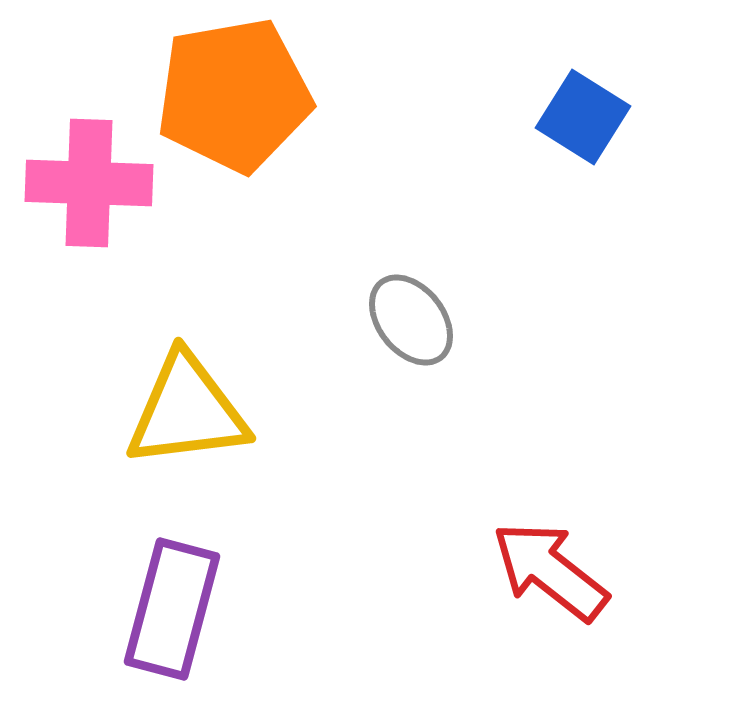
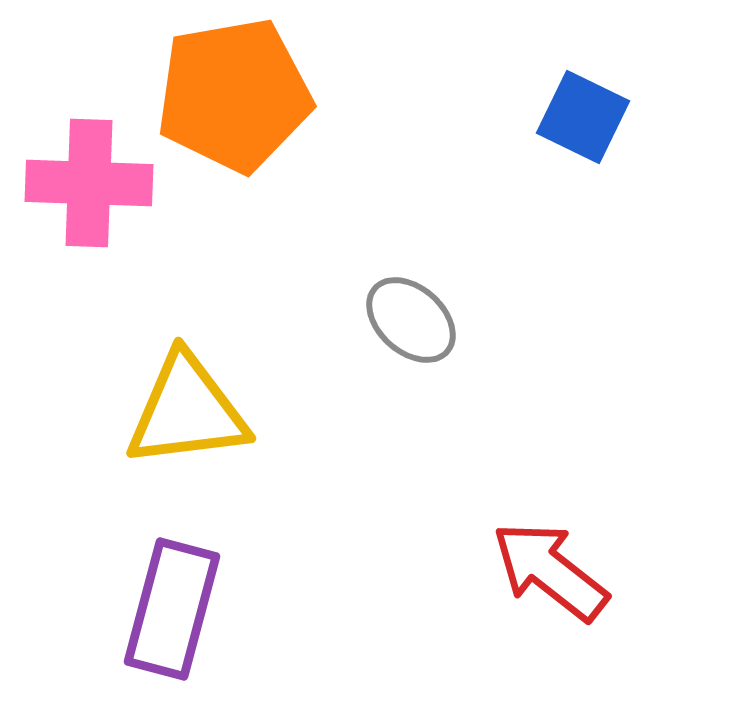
blue square: rotated 6 degrees counterclockwise
gray ellipse: rotated 10 degrees counterclockwise
